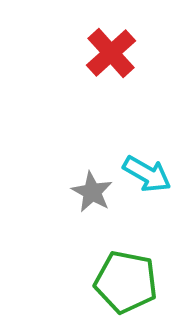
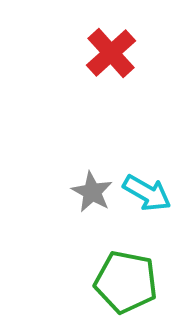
cyan arrow: moved 19 px down
